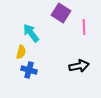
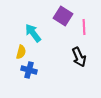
purple square: moved 2 px right, 3 px down
cyan arrow: moved 2 px right
black arrow: moved 9 px up; rotated 78 degrees clockwise
